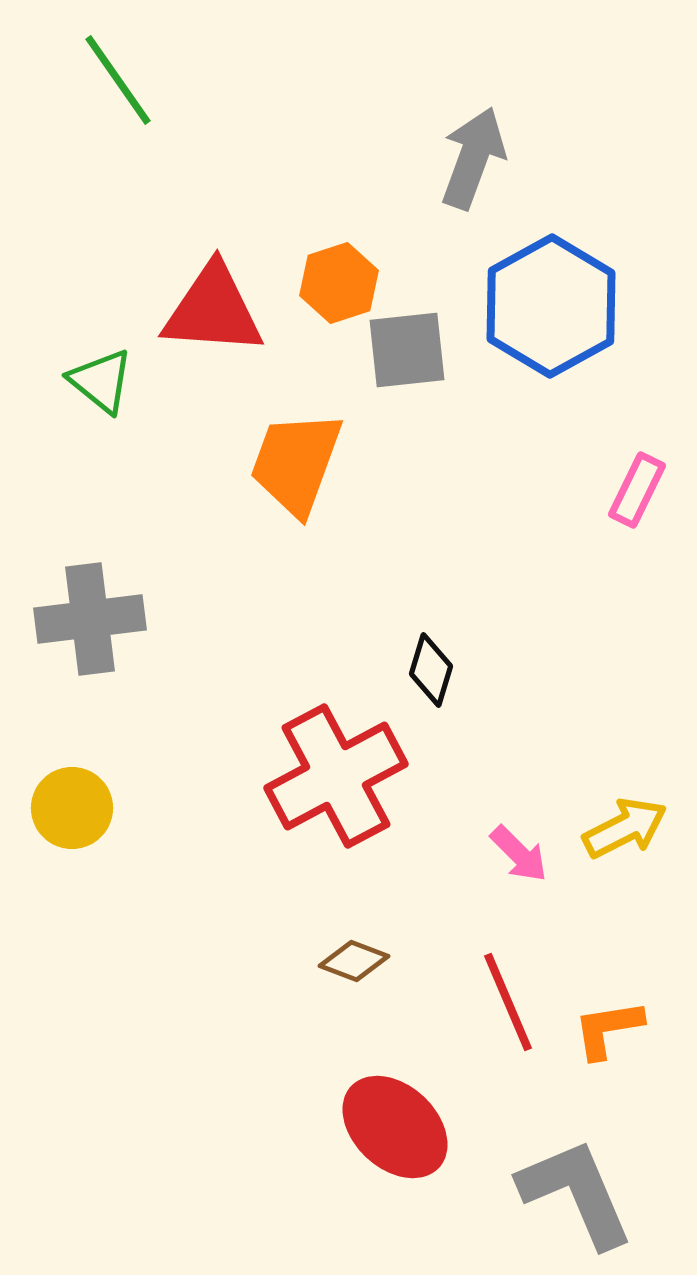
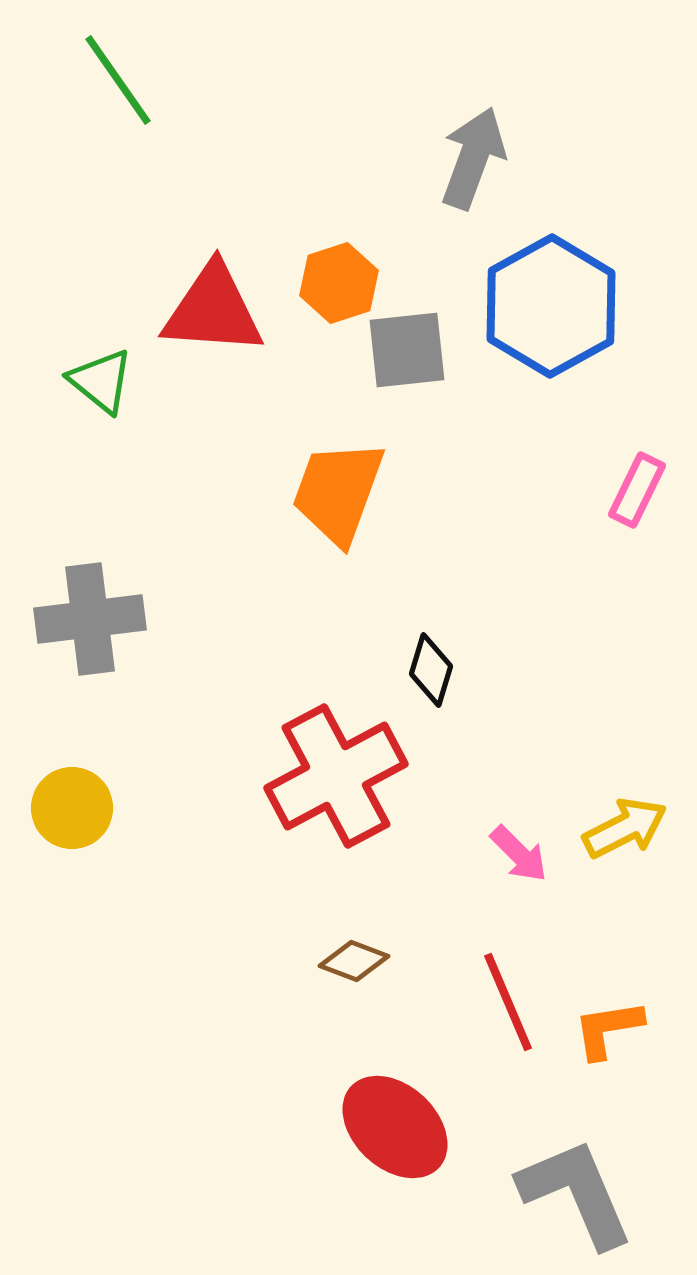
orange trapezoid: moved 42 px right, 29 px down
